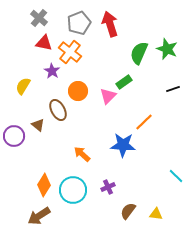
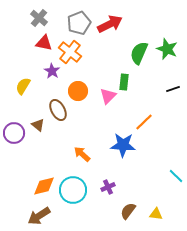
red arrow: rotated 80 degrees clockwise
green rectangle: rotated 49 degrees counterclockwise
purple circle: moved 3 px up
orange diamond: moved 1 px down; rotated 45 degrees clockwise
